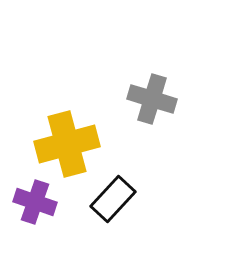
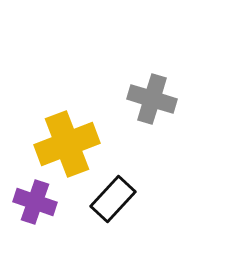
yellow cross: rotated 6 degrees counterclockwise
